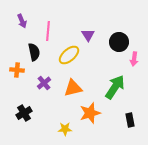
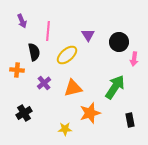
yellow ellipse: moved 2 px left
